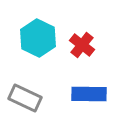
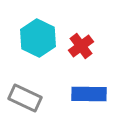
red cross: moved 1 px left, 1 px down; rotated 15 degrees clockwise
